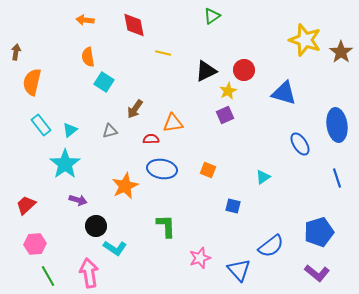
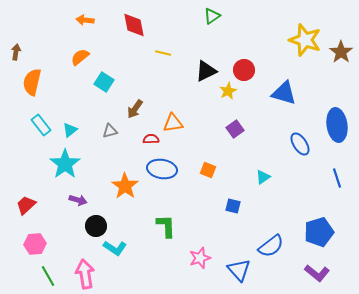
orange semicircle at (88, 57): moved 8 px left; rotated 60 degrees clockwise
purple square at (225, 115): moved 10 px right, 14 px down; rotated 12 degrees counterclockwise
orange star at (125, 186): rotated 12 degrees counterclockwise
pink arrow at (89, 273): moved 4 px left, 1 px down
